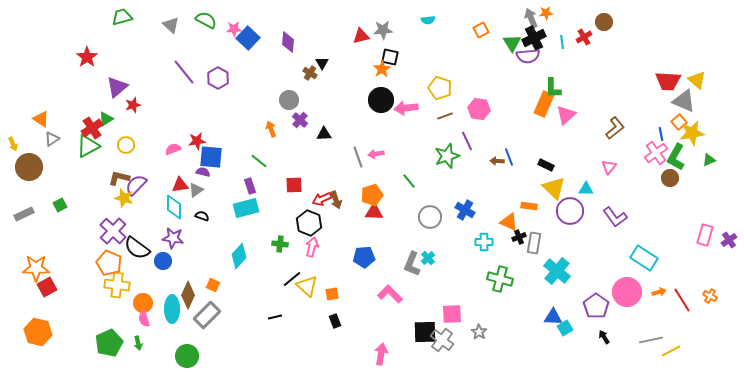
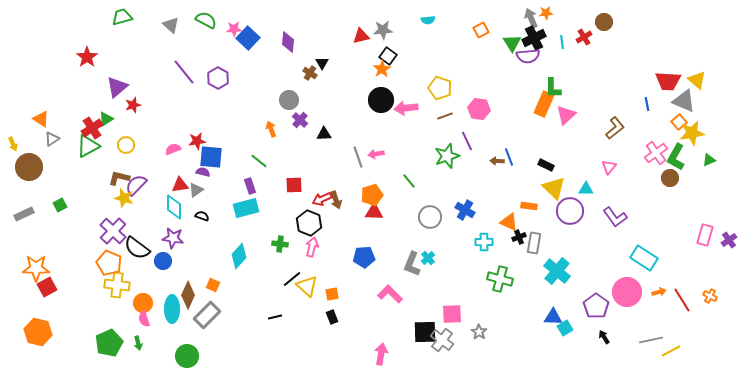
black square at (390, 57): moved 2 px left, 1 px up; rotated 24 degrees clockwise
blue line at (661, 134): moved 14 px left, 30 px up
black rectangle at (335, 321): moved 3 px left, 4 px up
